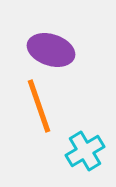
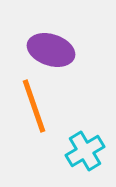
orange line: moved 5 px left
